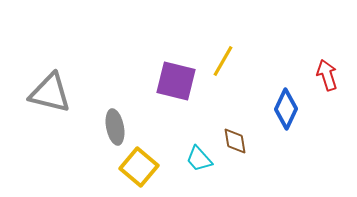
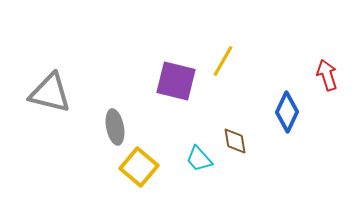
blue diamond: moved 1 px right, 3 px down
